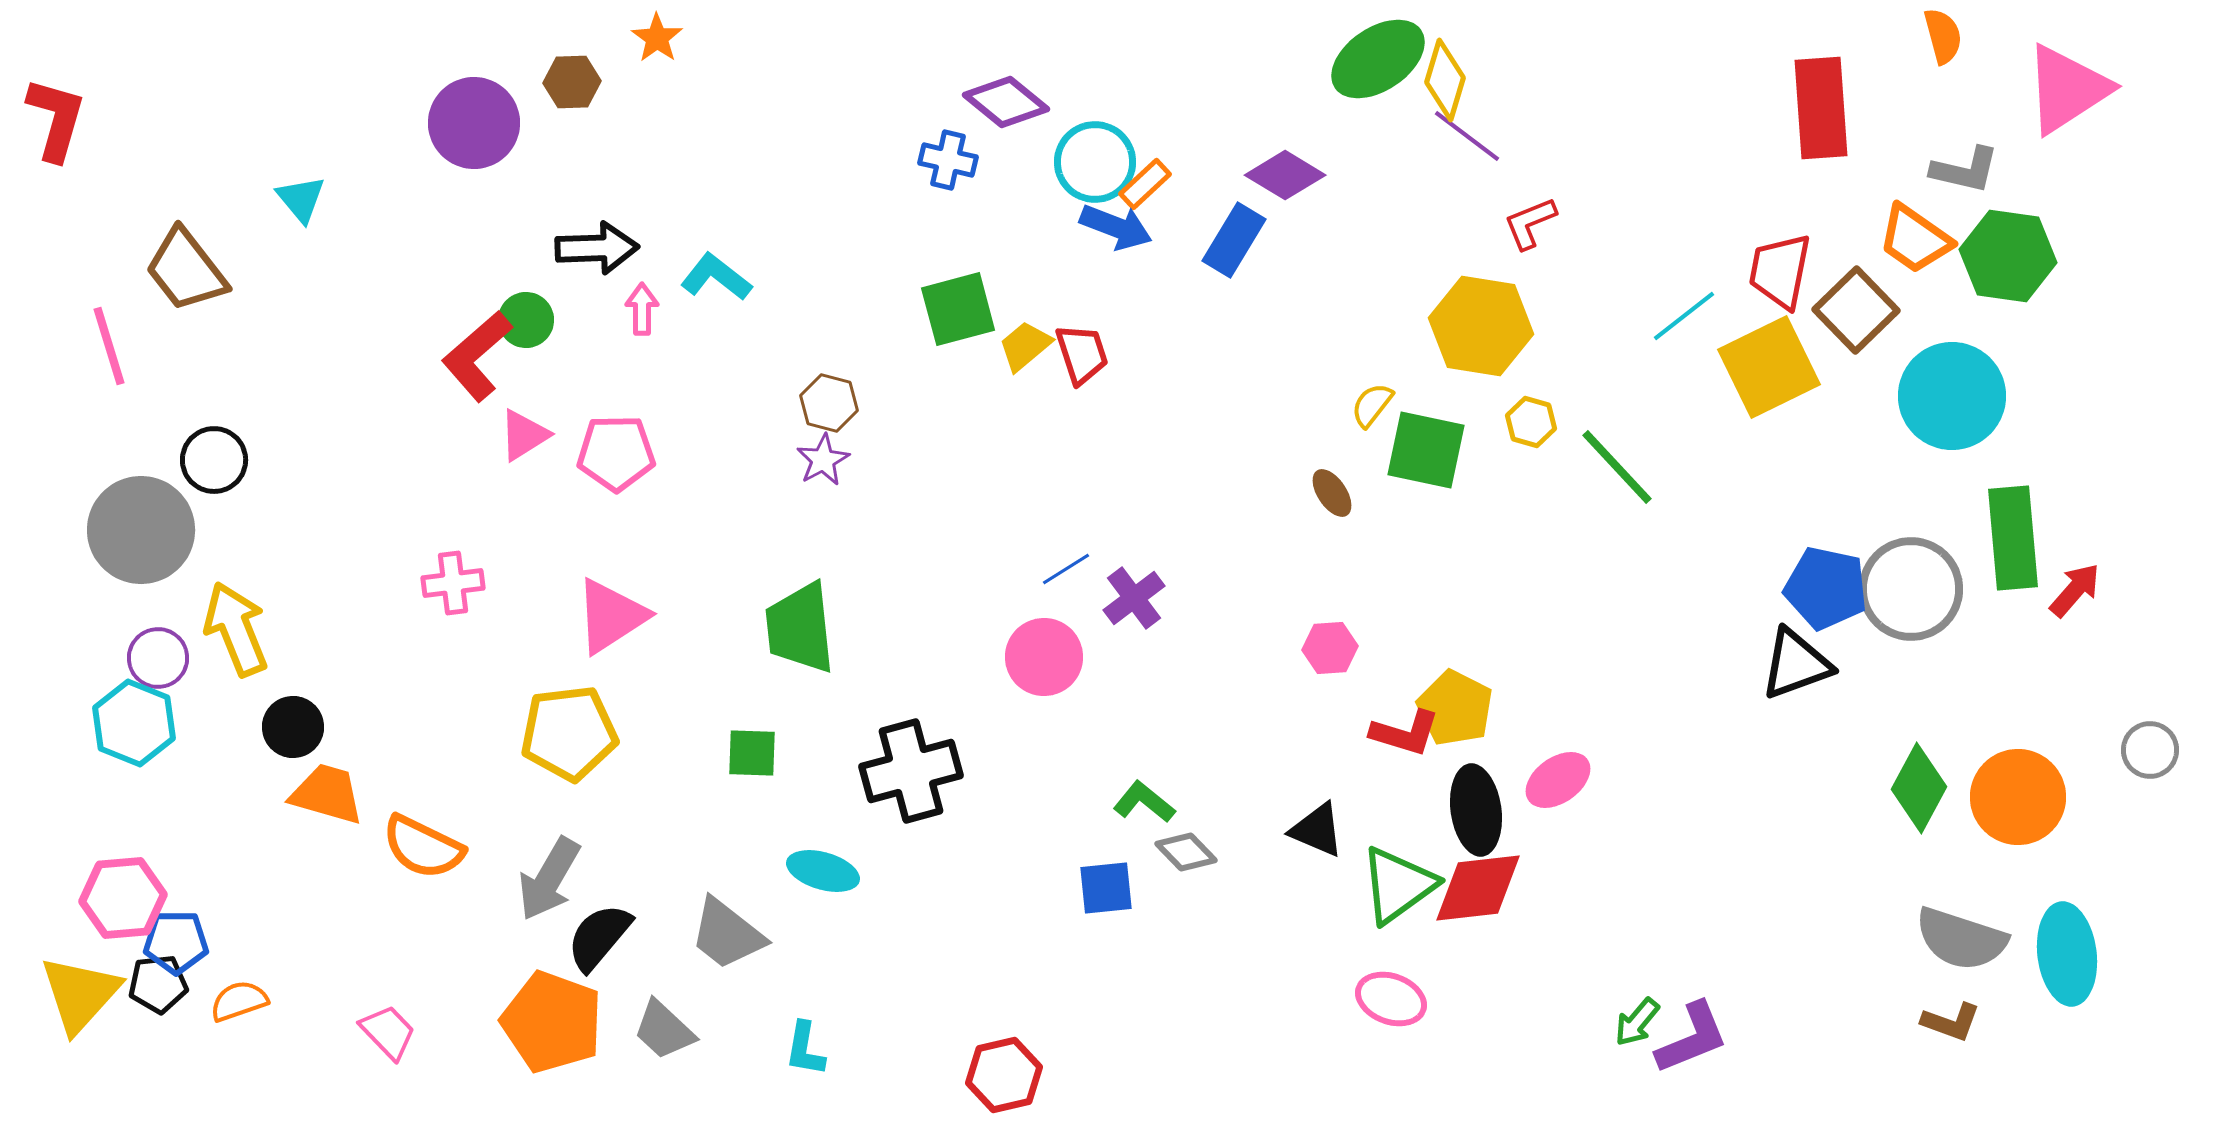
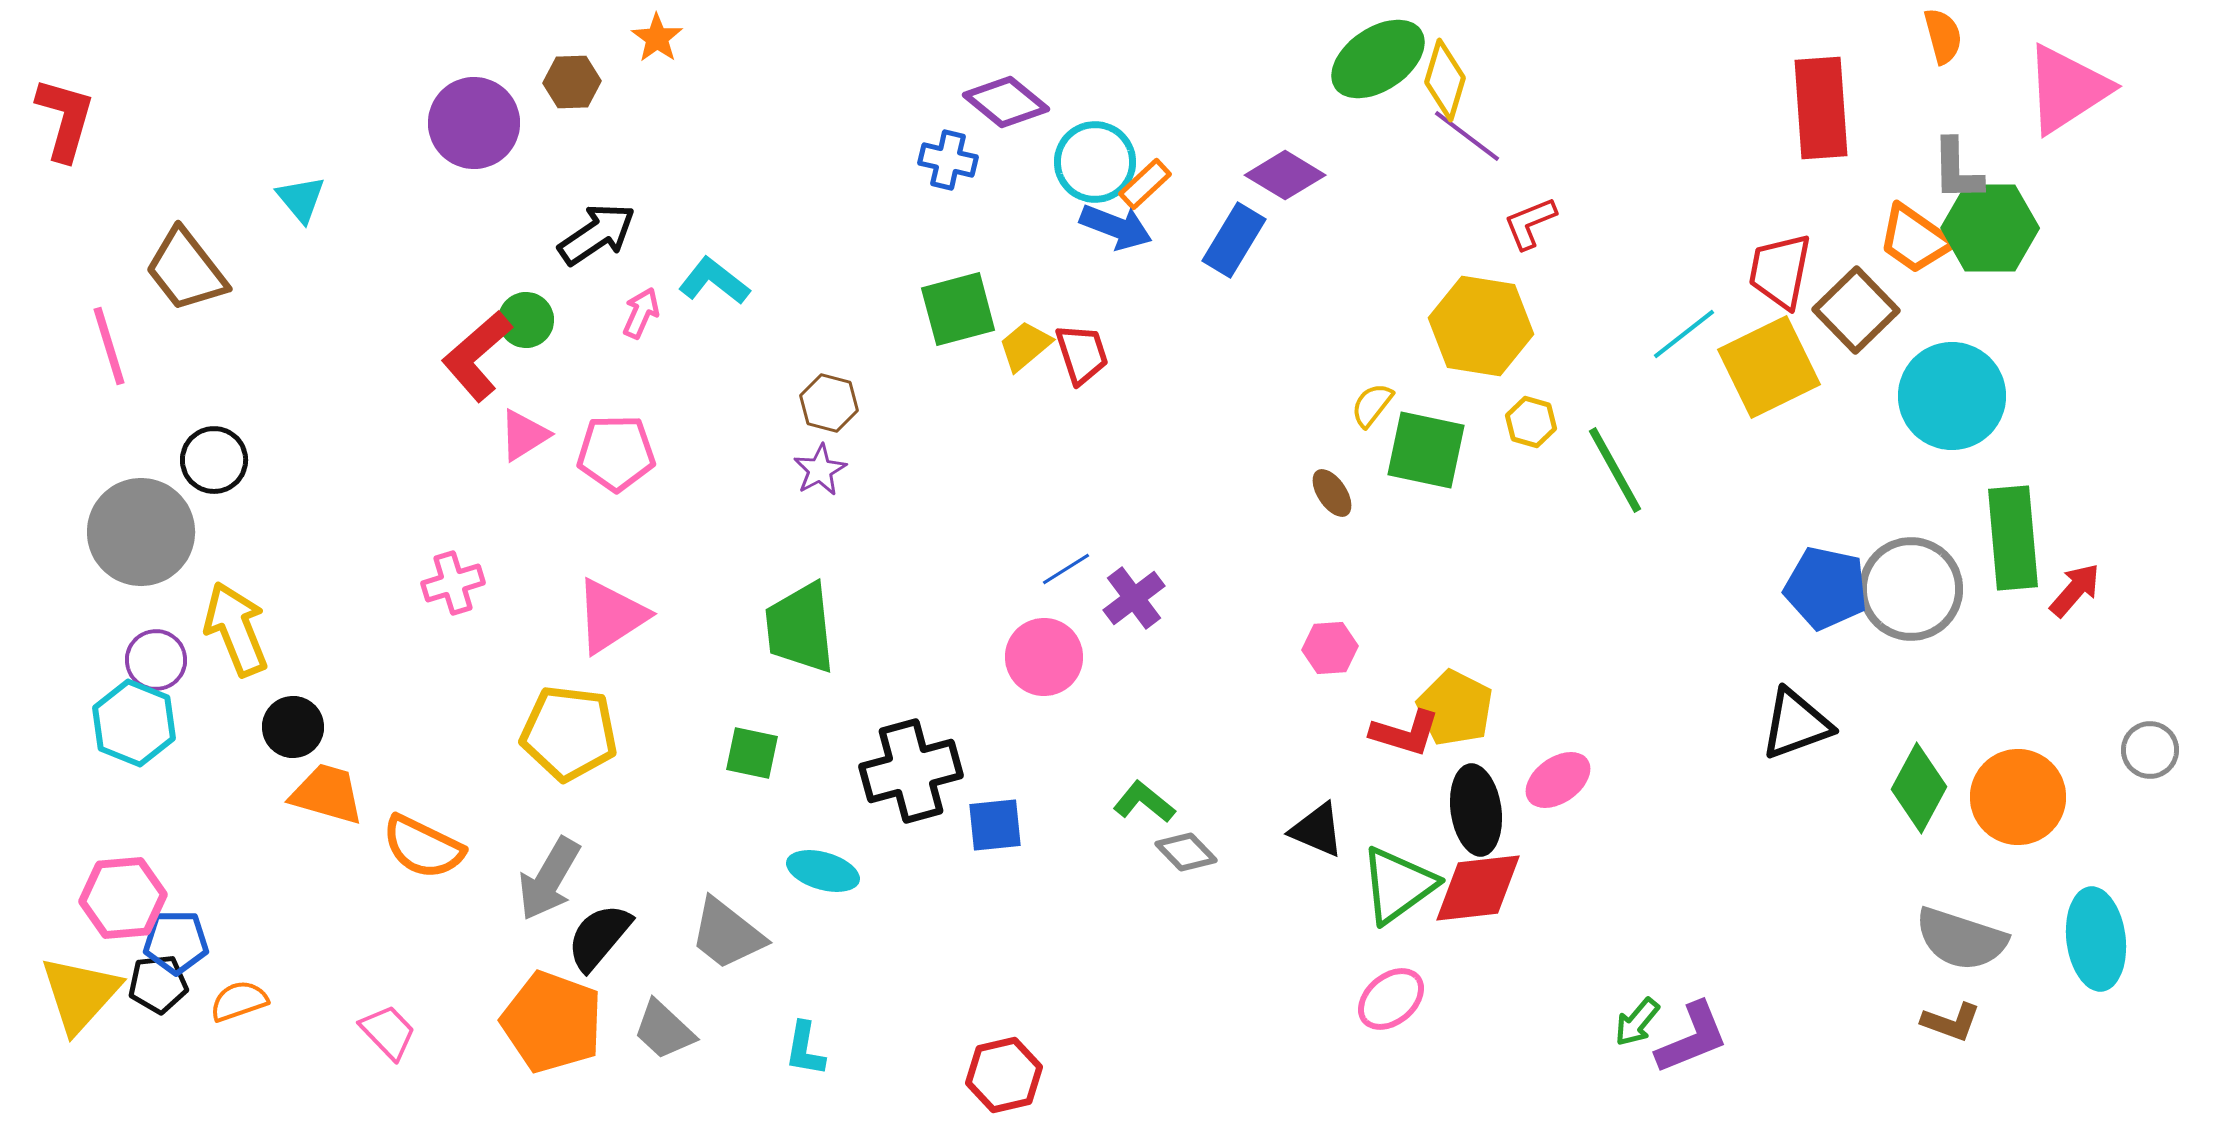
red L-shape at (56, 119): moved 9 px right
gray L-shape at (1965, 170): moved 8 px left; rotated 76 degrees clockwise
black arrow at (597, 248): moved 14 px up; rotated 32 degrees counterclockwise
green hexagon at (2008, 256): moved 18 px left, 28 px up; rotated 8 degrees counterclockwise
cyan L-shape at (716, 277): moved 2 px left, 4 px down
pink arrow at (642, 309): moved 1 px left, 4 px down; rotated 24 degrees clockwise
cyan line at (1684, 316): moved 18 px down
purple star at (823, 460): moved 3 px left, 10 px down
green line at (1617, 467): moved 2 px left, 3 px down; rotated 14 degrees clockwise
gray circle at (141, 530): moved 2 px down
pink cross at (453, 583): rotated 10 degrees counterclockwise
purple circle at (158, 658): moved 2 px left, 2 px down
black triangle at (1796, 664): moved 60 px down
yellow pentagon at (569, 733): rotated 14 degrees clockwise
green square at (752, 753): rotated 10 degrees clockwise
blue square at (1106, 888): moved 111 px left, 63 px up
cyan ellipse at (2067, 954): moved 29 px right, 15 px up
pink ellipse at (1391, 999): rotated 60 degrees counterclockwise
